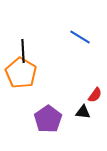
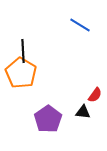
blue line: moved 12 px up
